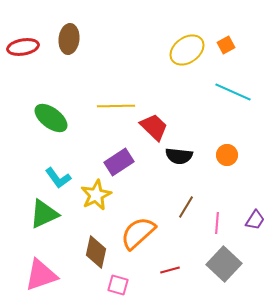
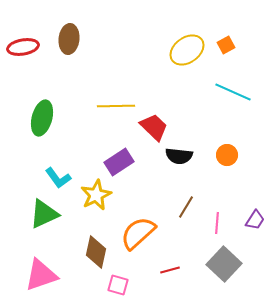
green ellipse: moved 9 px left; rotated 68 degrees clockwise
